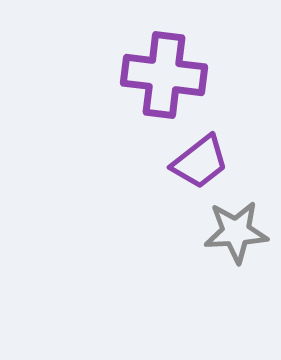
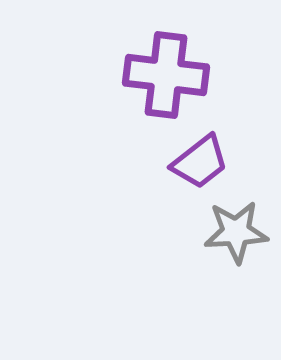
purple cross: moved 2 px right
